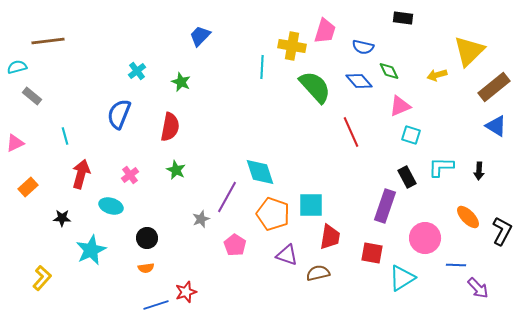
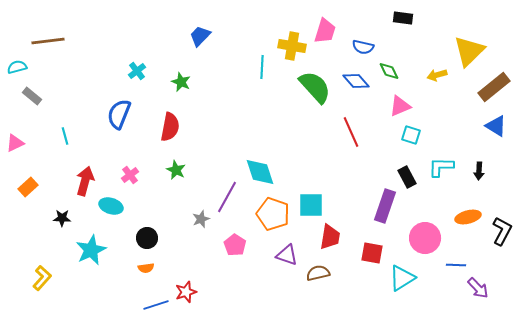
blue diamond at (359, 81): moved 3 px left
red arrow at (81, 174): moved 4 px right, 7 px down
orange ellipse at (468, 217): rotated 60 degrees counterclockwise
